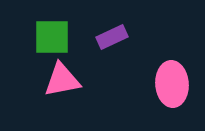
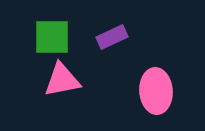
pink ellipse: moved 16 px left, 7 px down
